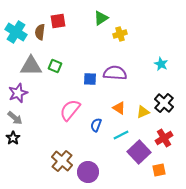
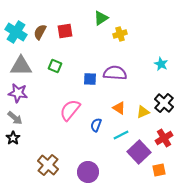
red square: moved 7 px right, 10 px down
brown semicircle: rotated 21 degrees clockwise
gray triangle: moved 10 px left
purple star: rotated 30 degrees clockwise
brown cross: moved 14 px left, 4 px down
